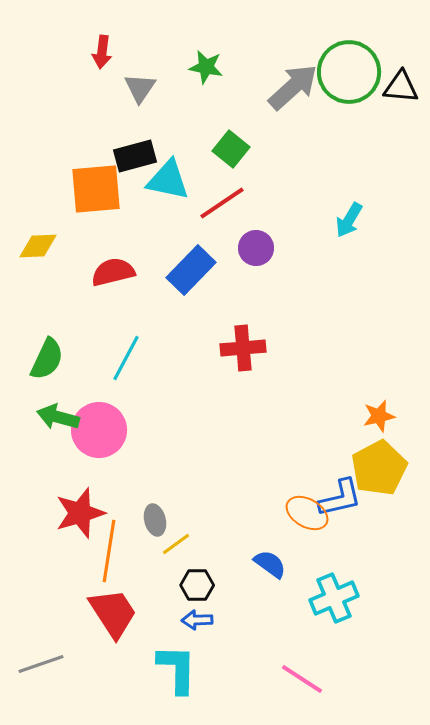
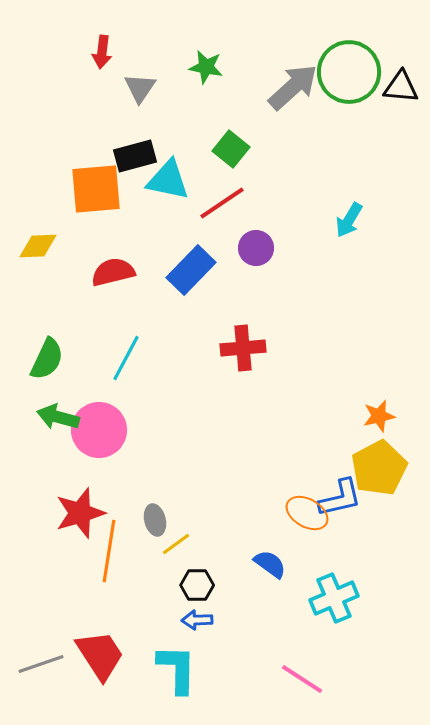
red trapezoid: moved 13 px left, 42 px down
